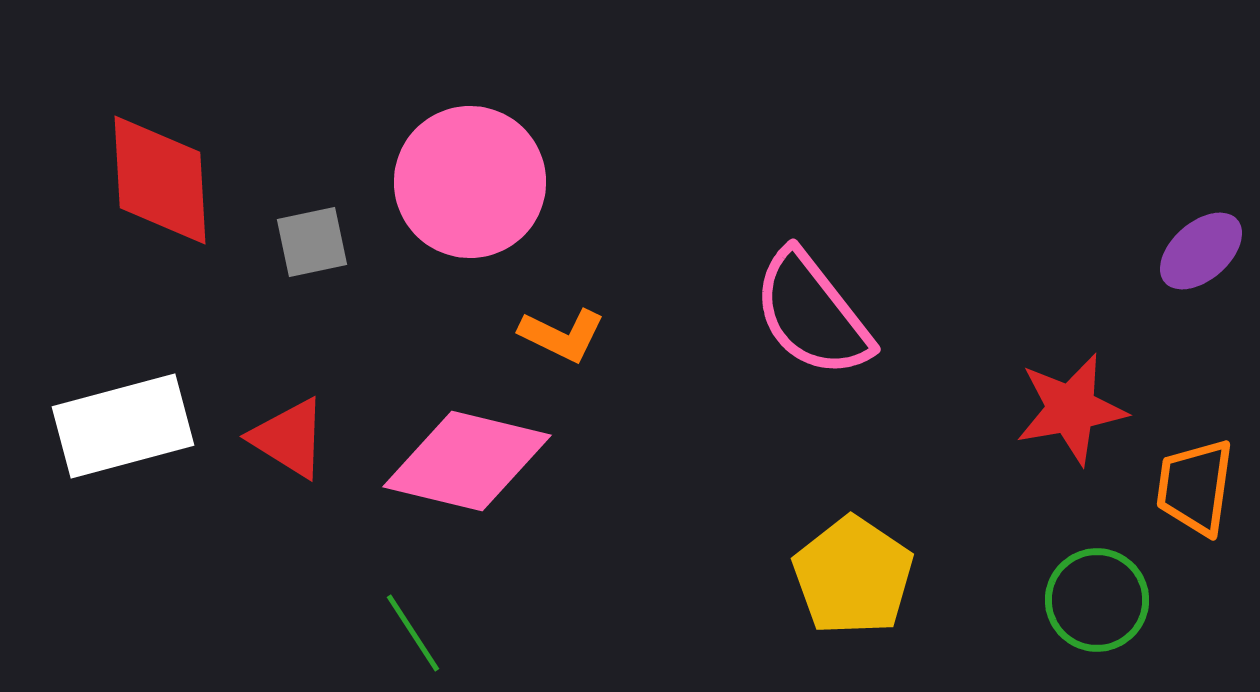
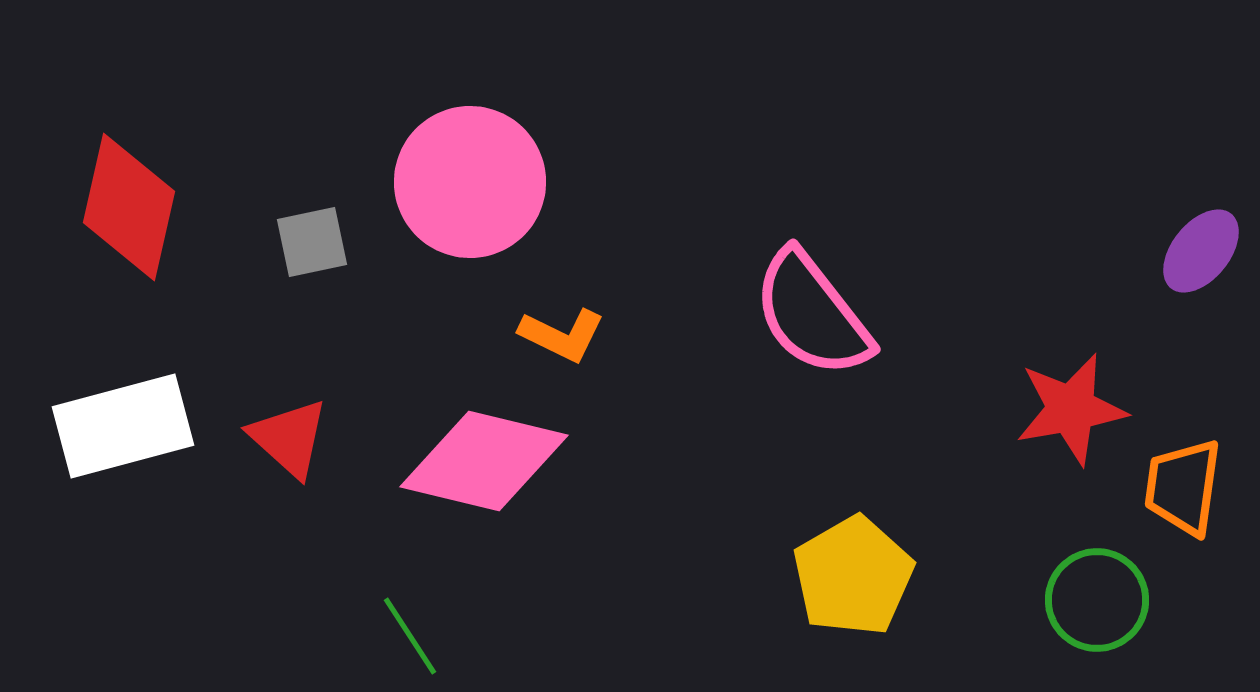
red diamond: moved 31 px left, 27 px down; rotated 16 degrees clockwise
purple ellipse: rotated 10 degrees counterclockwise
red triangle: rotated 10 degrees clockwise
pink diamond: moved 17 px right
orange trapezoid: moved 12 px left
yellow pentagon: rotated 8 degrees clockwise
green line: moved 3 px left, 3 px down
